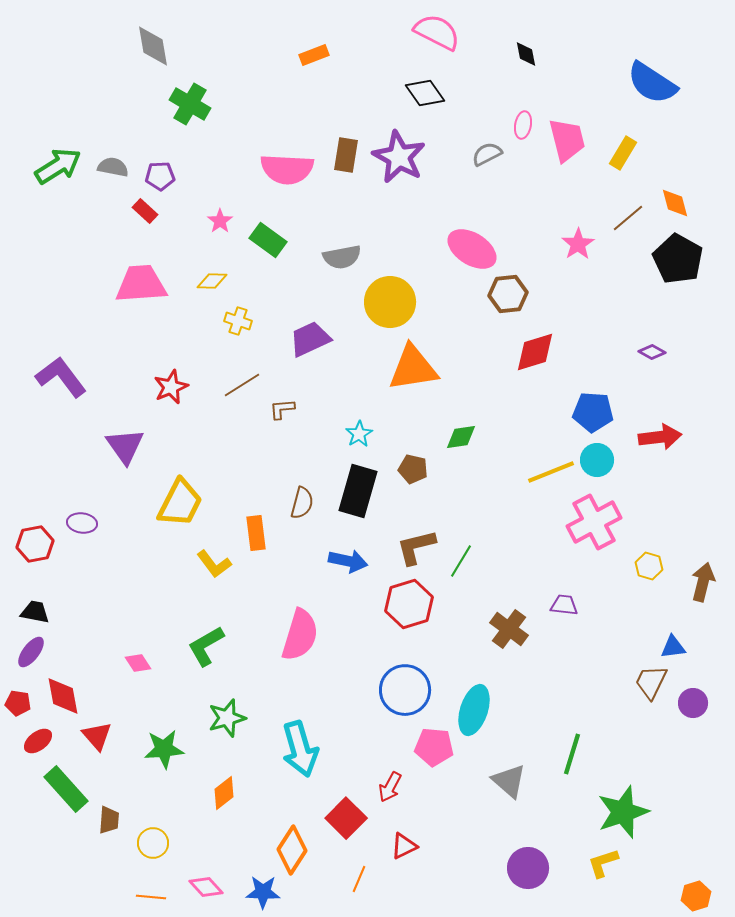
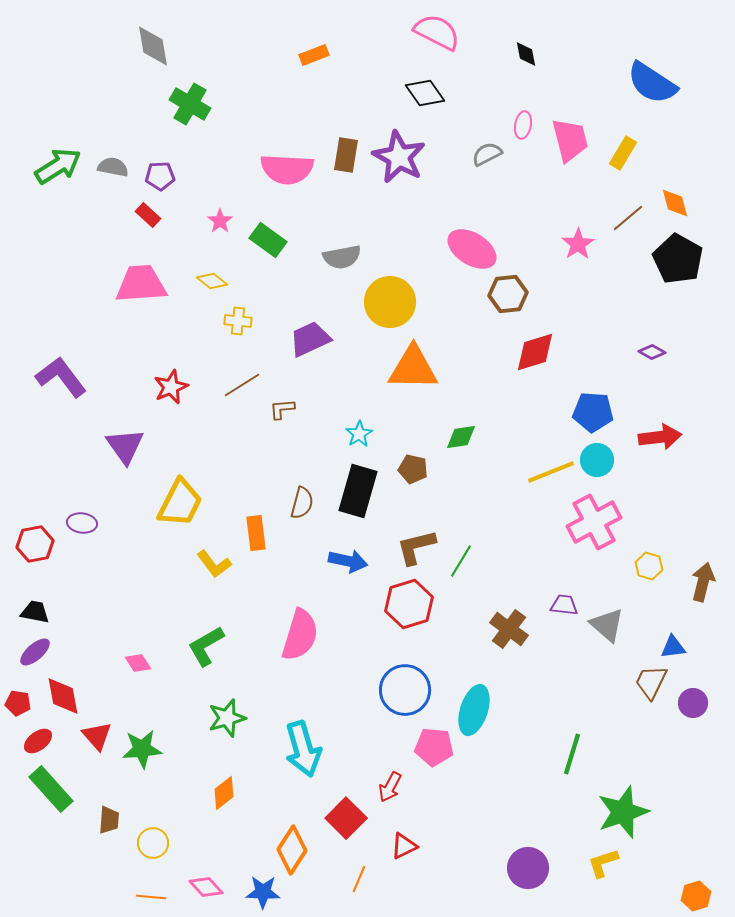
pink trapezoid at (567, 140): moved 3 px right
red rectangle at (145, 211): moved 3 px right, 4 px down
yellow diamond at (212, 281): rotated 36 degrees clockwise
yellow cross at (238, 321): rotated 12 degrees counterclockwise
orange triangle at (413, 368): rotated 10 degrees clockwise
purple ellipse at (31, 652): moved 4 px right; rotated 12 degrees clockwise
green star at (164, 749): moved 22 px left
cyan arrow at (300, 749): moved 3 px right
gray triangle at (509, 781): moved 98 px right, 156 px up
green rectangle at (66, 789): moved 15 px left
